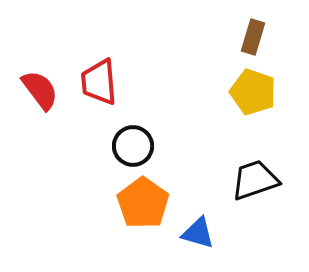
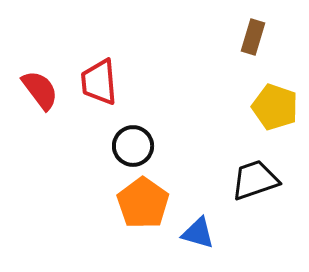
yellow pentagon: moved 22 px right, 15 px down
